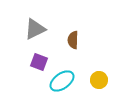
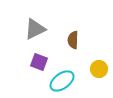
yellow circle: moved 11 px up
